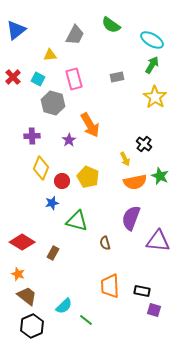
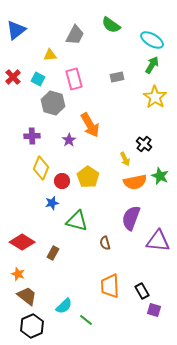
yellow pentagon: rotated 10 degrees clockwise
black rectangle: rotated 49 degrees clockwise
